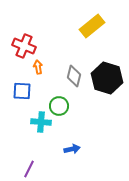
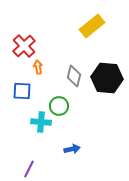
red cross: rotated 25 degrees clockwise
black hexagon: rotated 12 degrees counterclockwise
